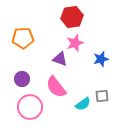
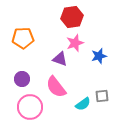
blue star: moved 2 px left, 3 px up
